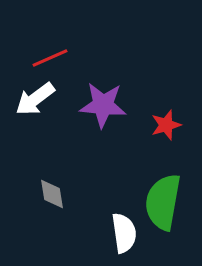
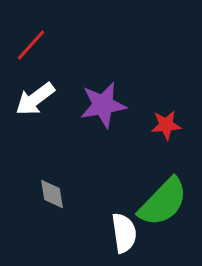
red line: moved 19 px left, 13 px up; rotated 24 degrees counterclockwise
purple star: rotated 15 degrees counterclockwise
red star: rotated 12 degrees clockwise
green semicircle: rotated 146 degrees counterclockwise
